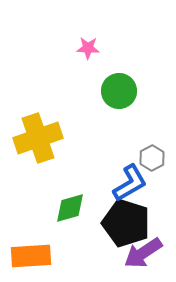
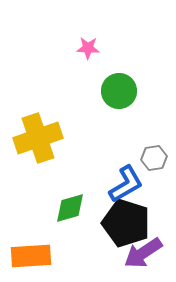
gray hexagon: moved 2 px right; rotated 20 degrees clockwise
blue L-shape: moved 4 px left, 1 px down
